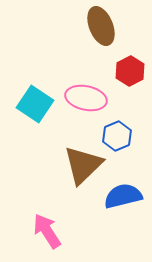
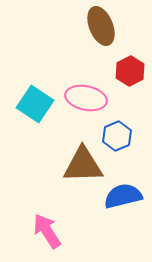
brown triangle: rotated 42 degrees clockwise
